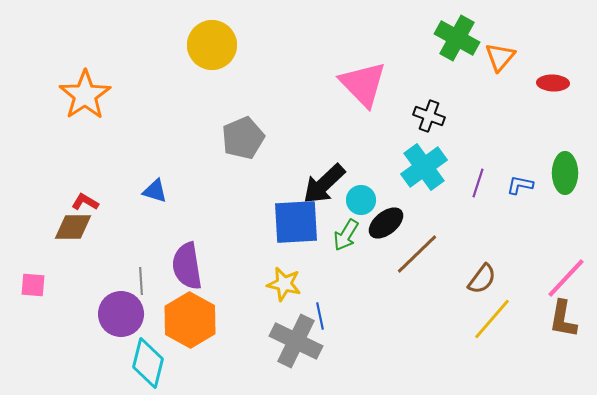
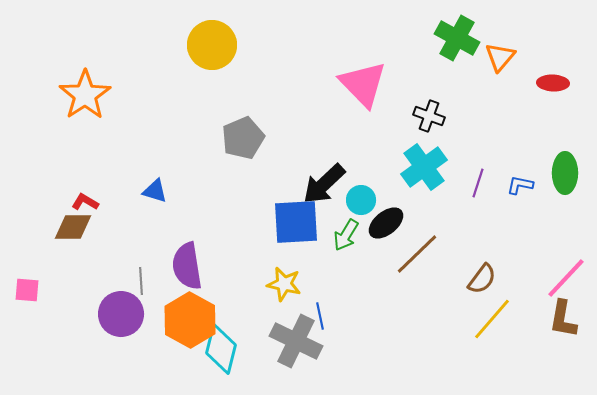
pink square: moved 6 px left, 5 px down
cyan diamond: moved 73 px right, 14 px up
